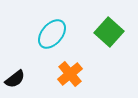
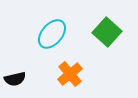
green square: moved 2 px left
black semicircle: rotated 25 degrees clockwise
